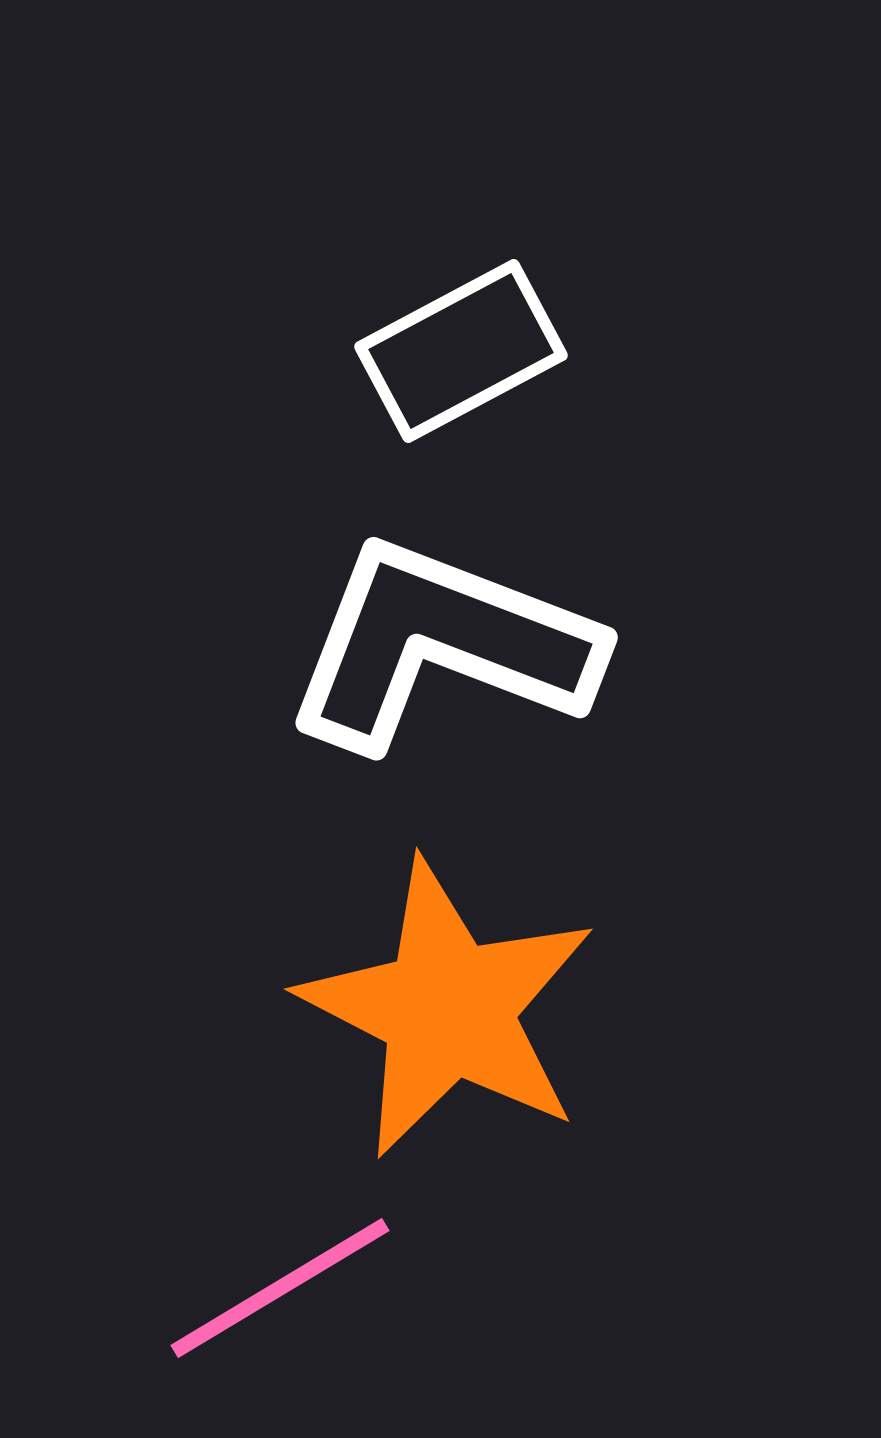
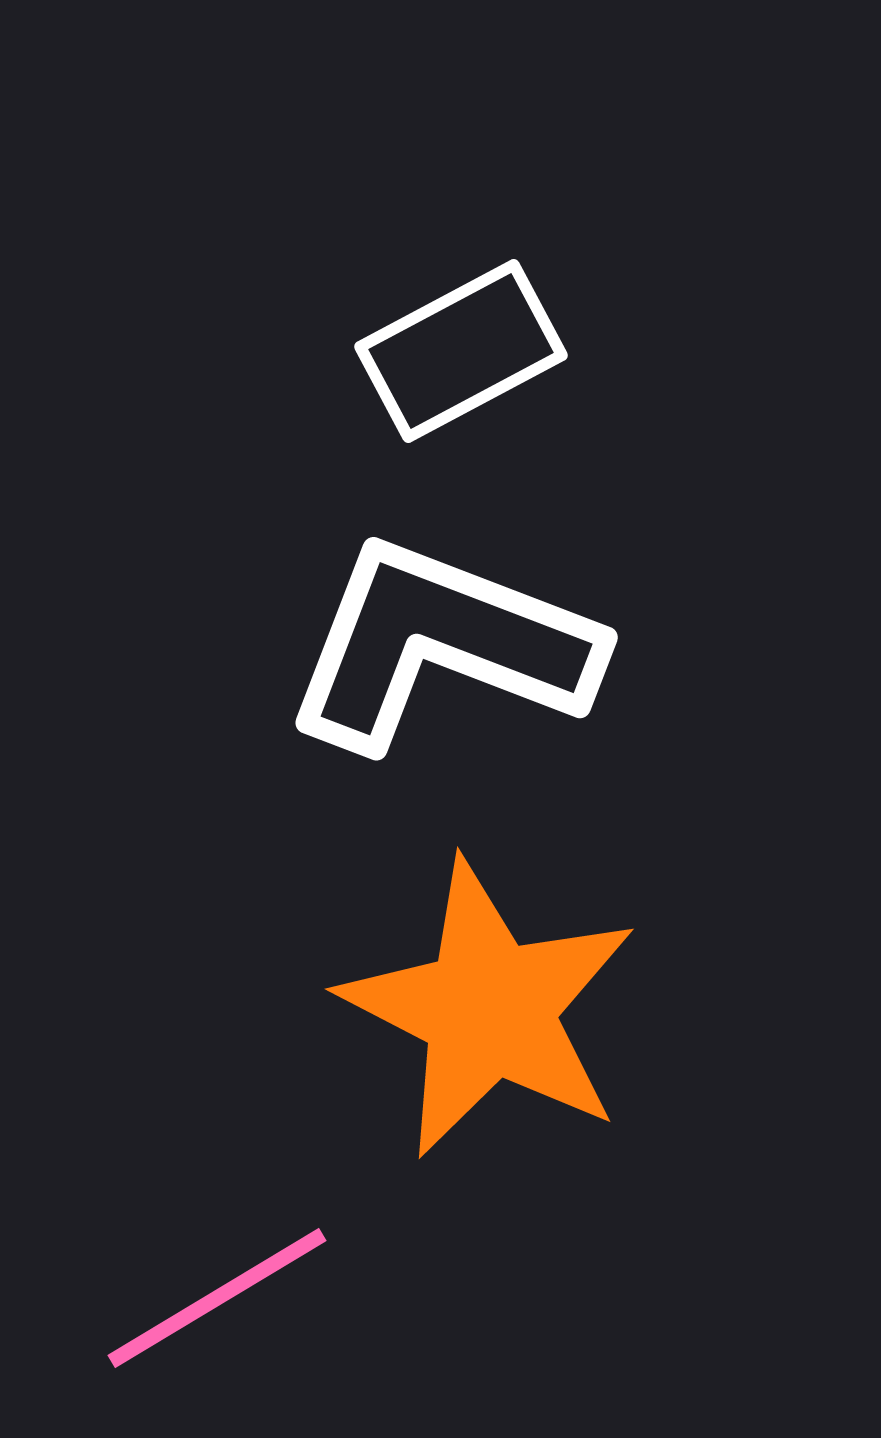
orange star: moved 41 px right
pink line: moved 63 px left, 10 px down
